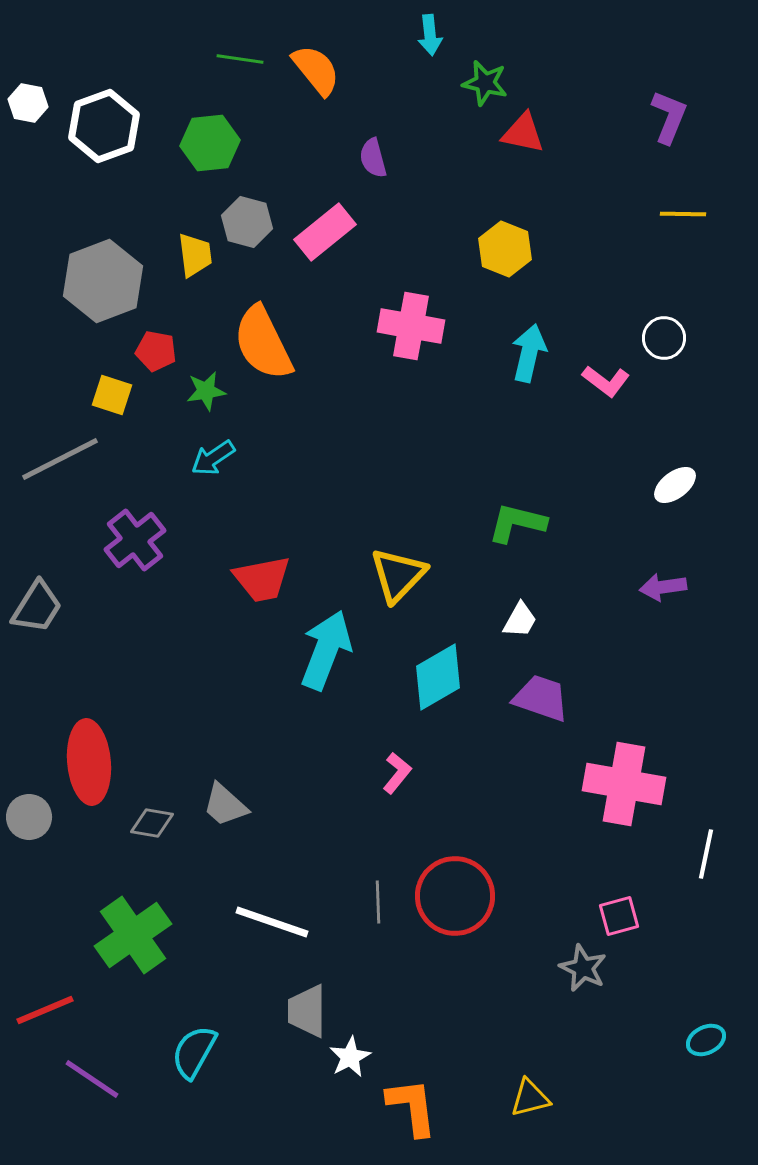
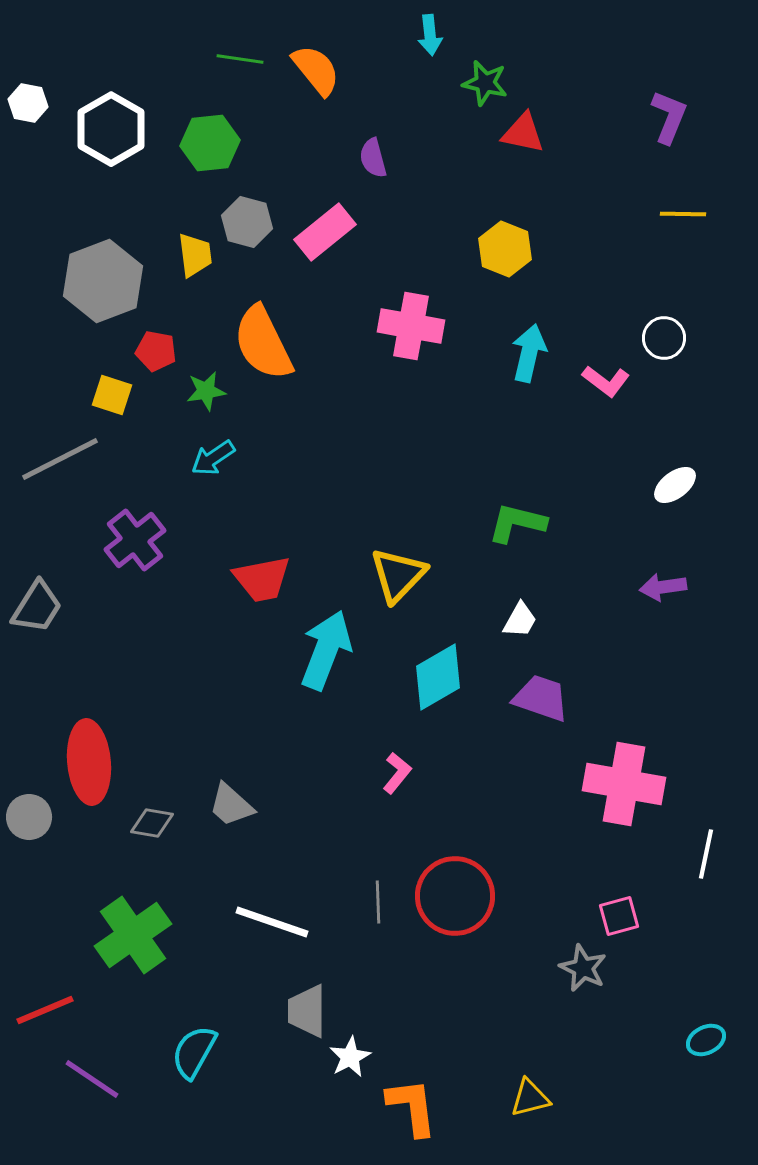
white hexagon at (104, 126): moved 7 px right, 3 px down; rotated 10 degrees counterclockwise
gray trapezoid at (225, 805): moved 6 px right
